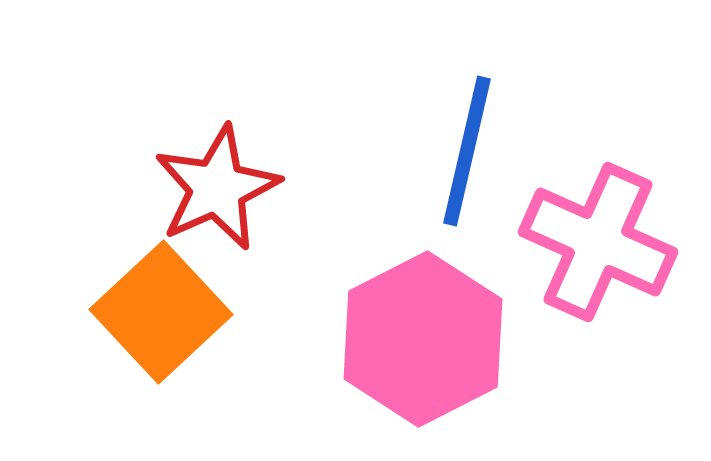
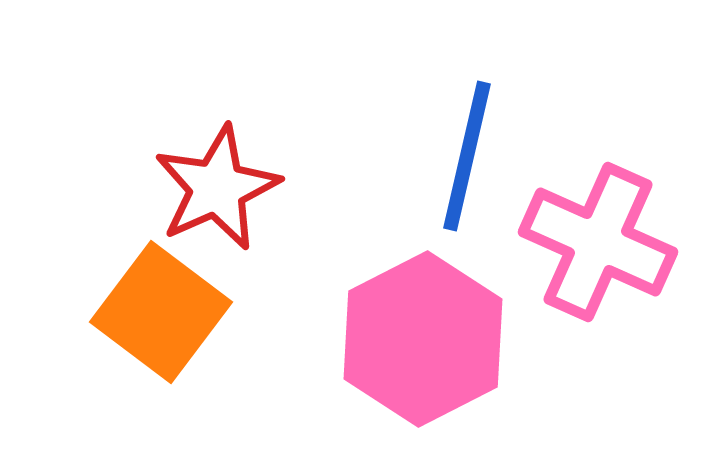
blue line: moved 5 px down
orange square: rotated 10 degrees counterclockwise
